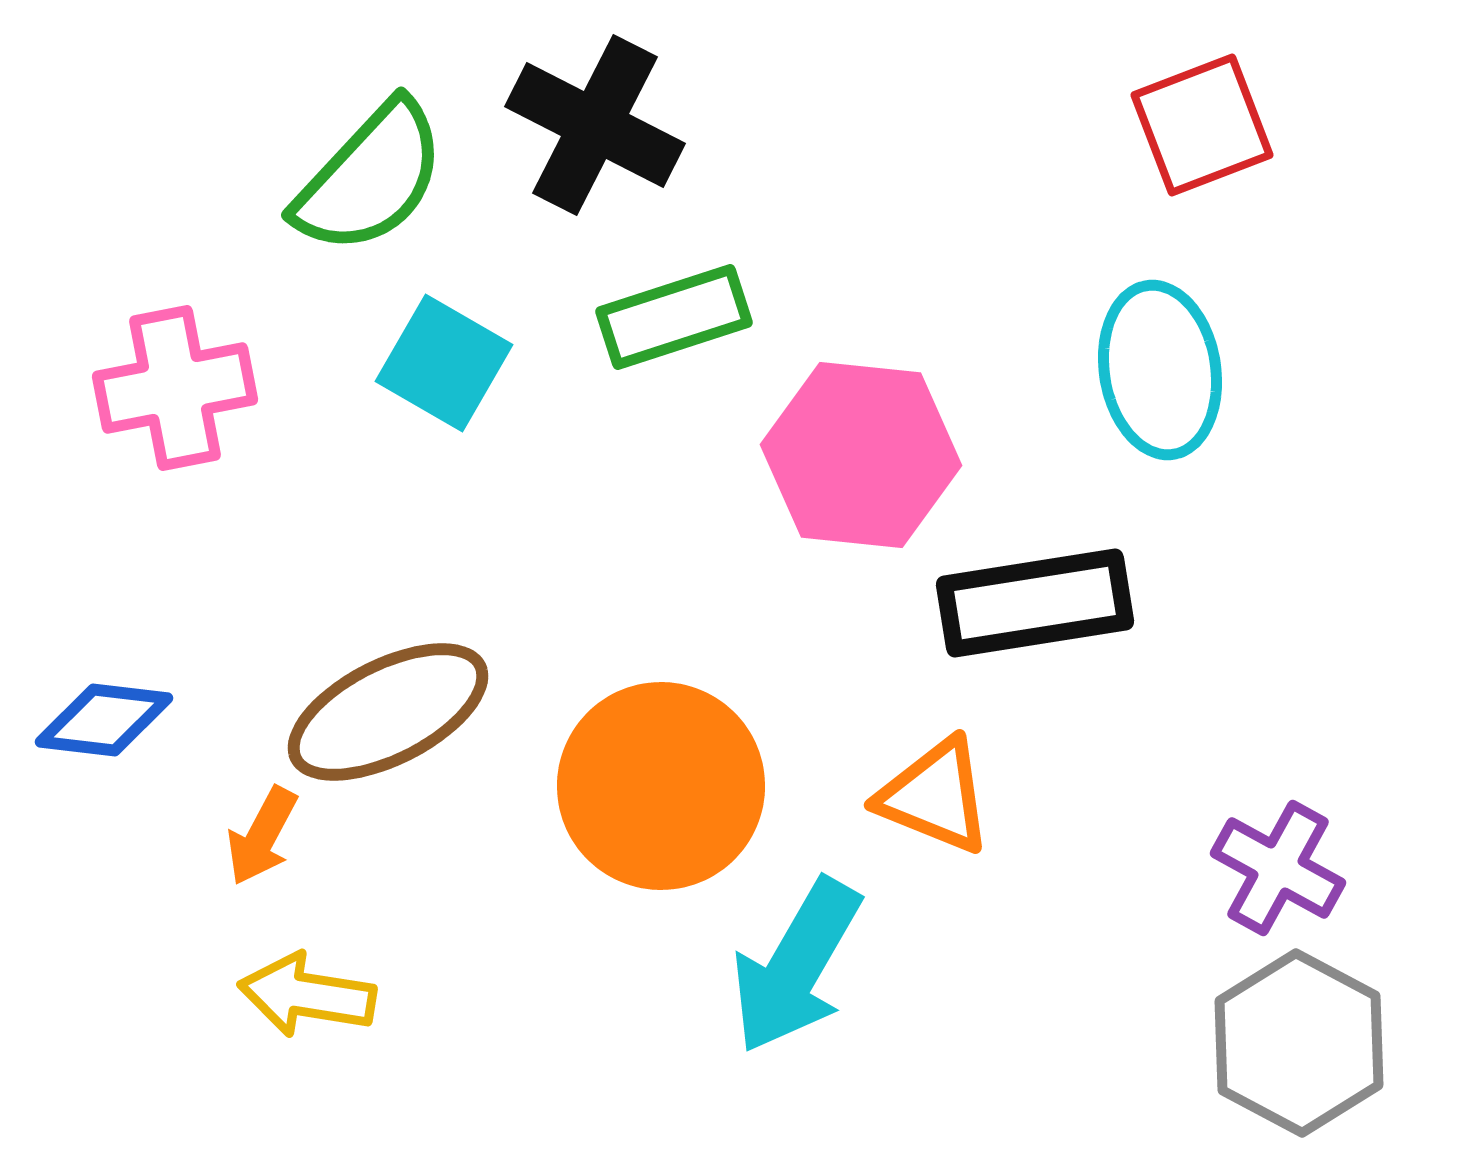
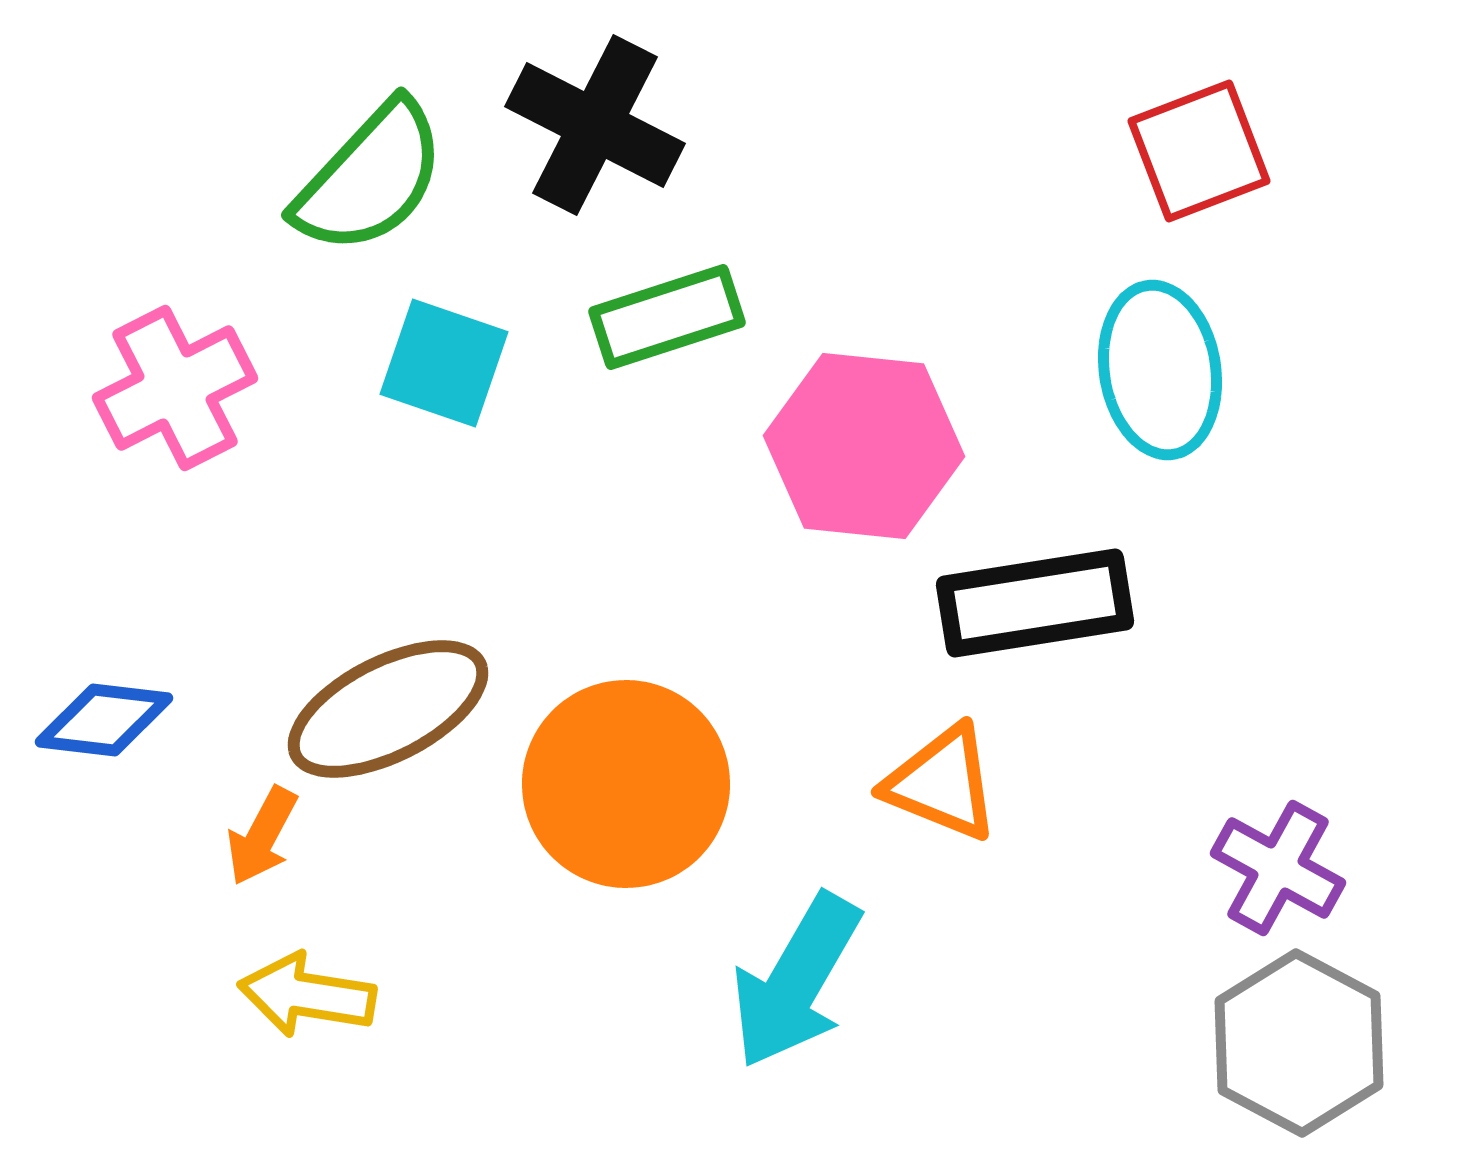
red square: moved 3 px left, 26 px down
green rectangle: moved 7 px left
cyan square: rotated 11 degrees counterclockwise
pink cross: rotated 16 degrees counterclockwise
pink hexagon: moved 3 px right, 9 px up
brown ellipse: moved 3 px up
orange circle: moved 35 px left, 2 px up
orange triangle: moved 7 px right, 13 px up
cyan arrow: moved 15 px down
